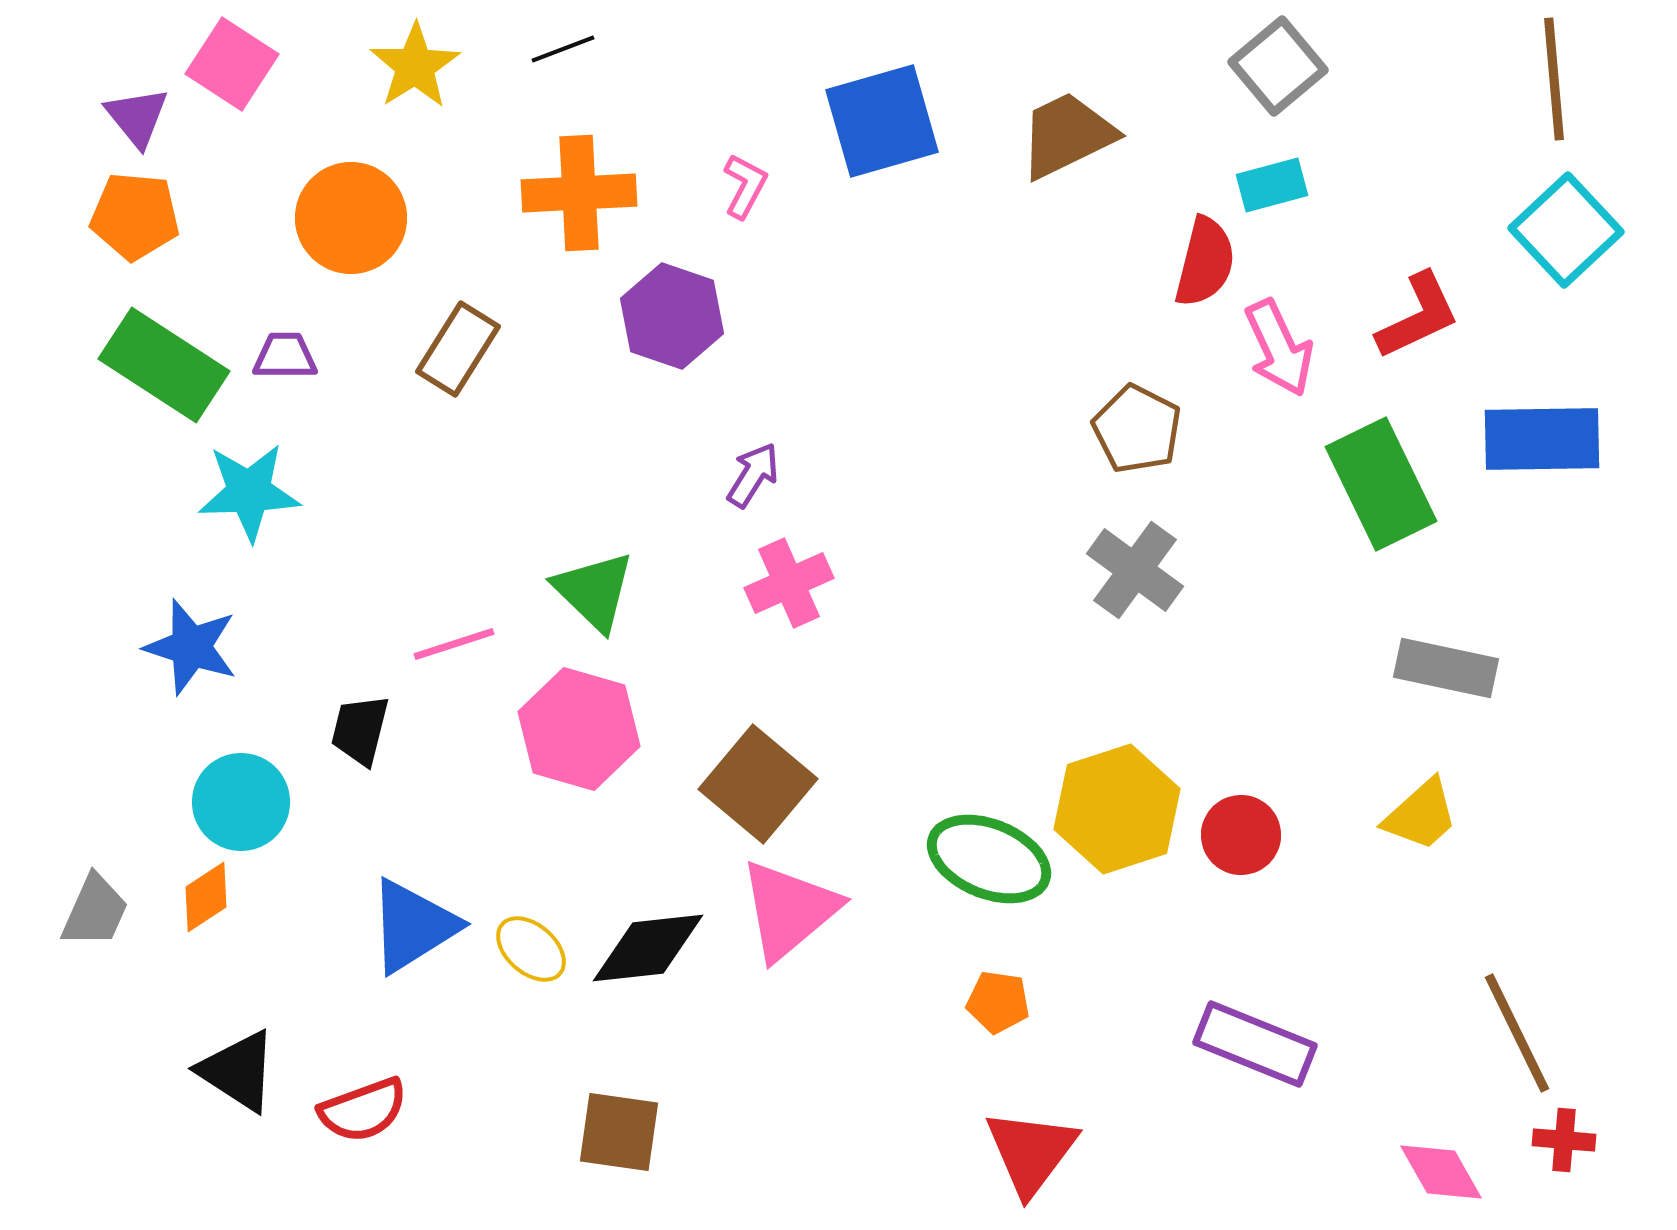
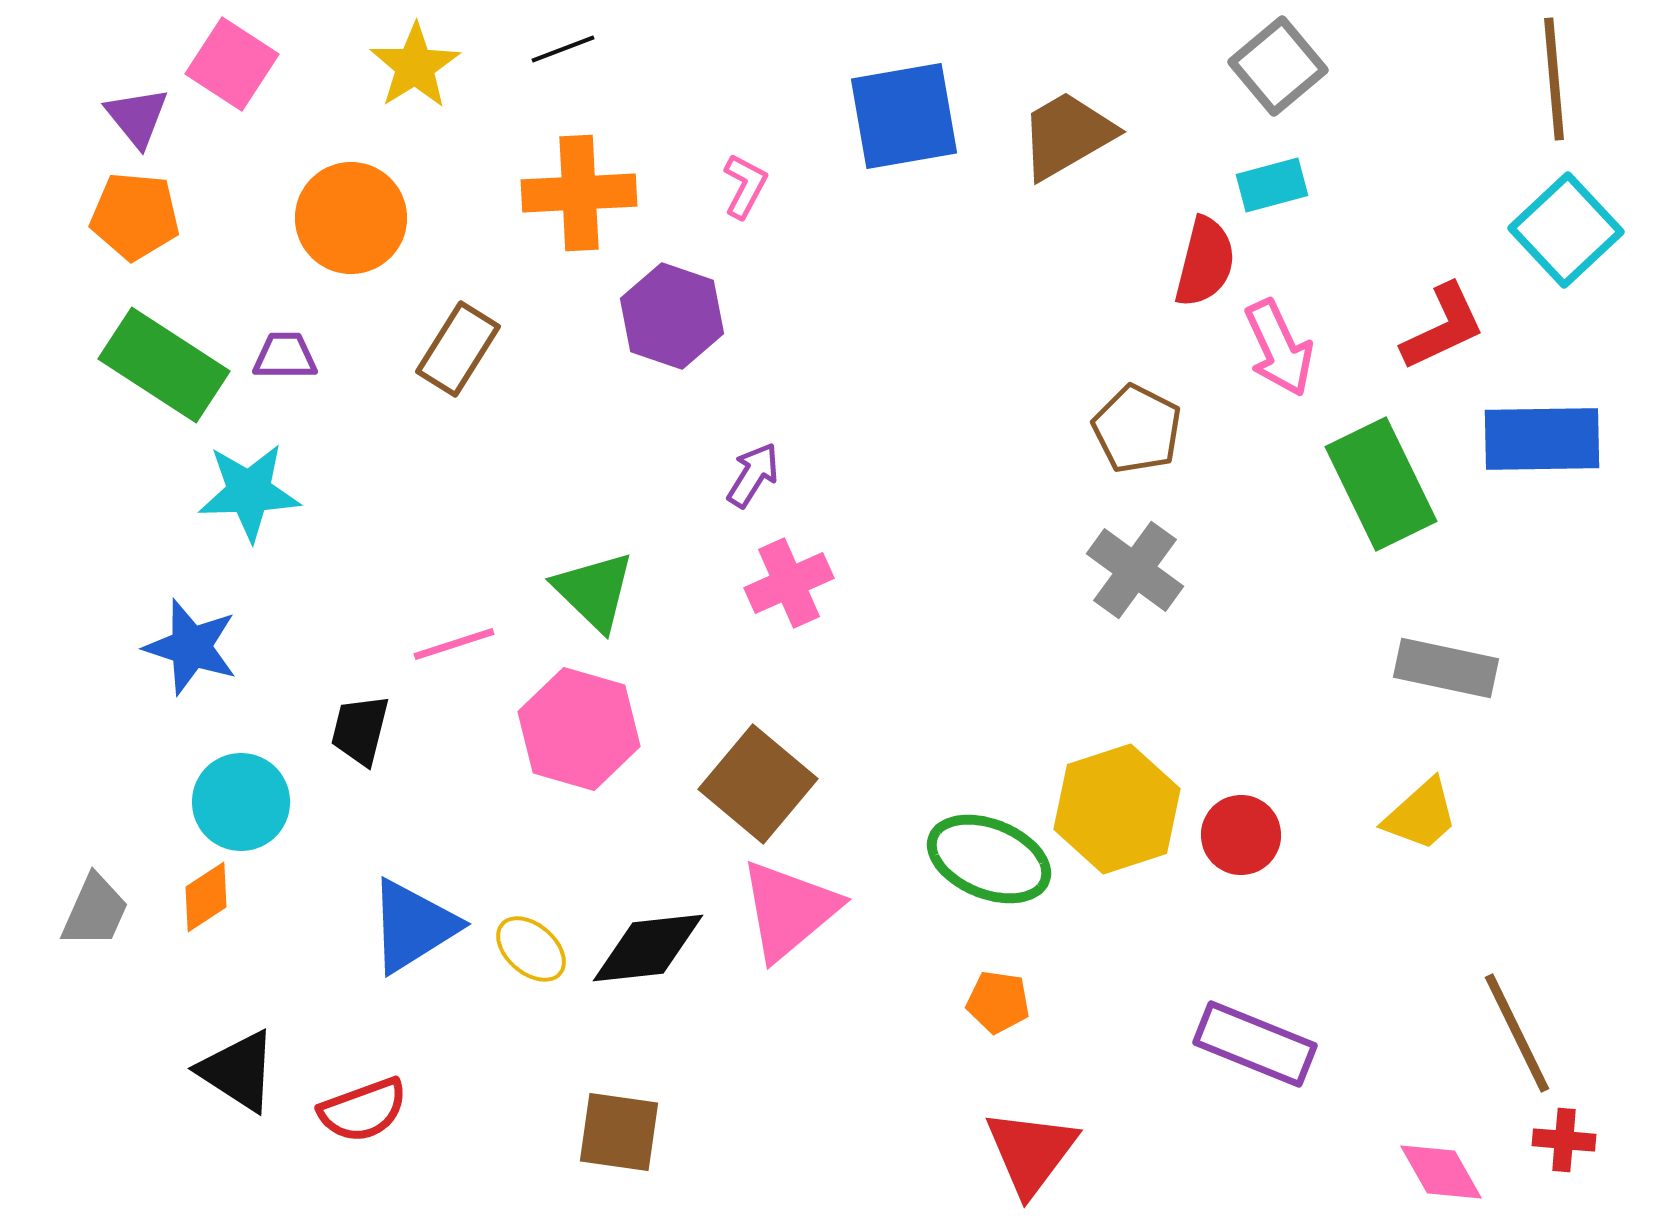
blue square at (882, 121): moved 22 px right, 5 px up; rotated 6 degrees clockwise
brown trapezoid at (1067, 135): rotated 4 degrees counterclockwise
red L-shape at (1418, 316): moved 25 px right, 11 px down
